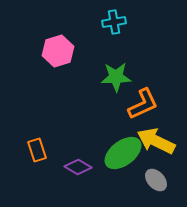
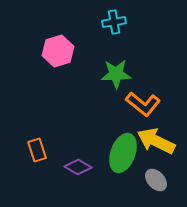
green star: moved 3 px up
orange L-shape: rotated 64 degrees clockwise
green ellipse: rotated 33 degrees counterclockwise
